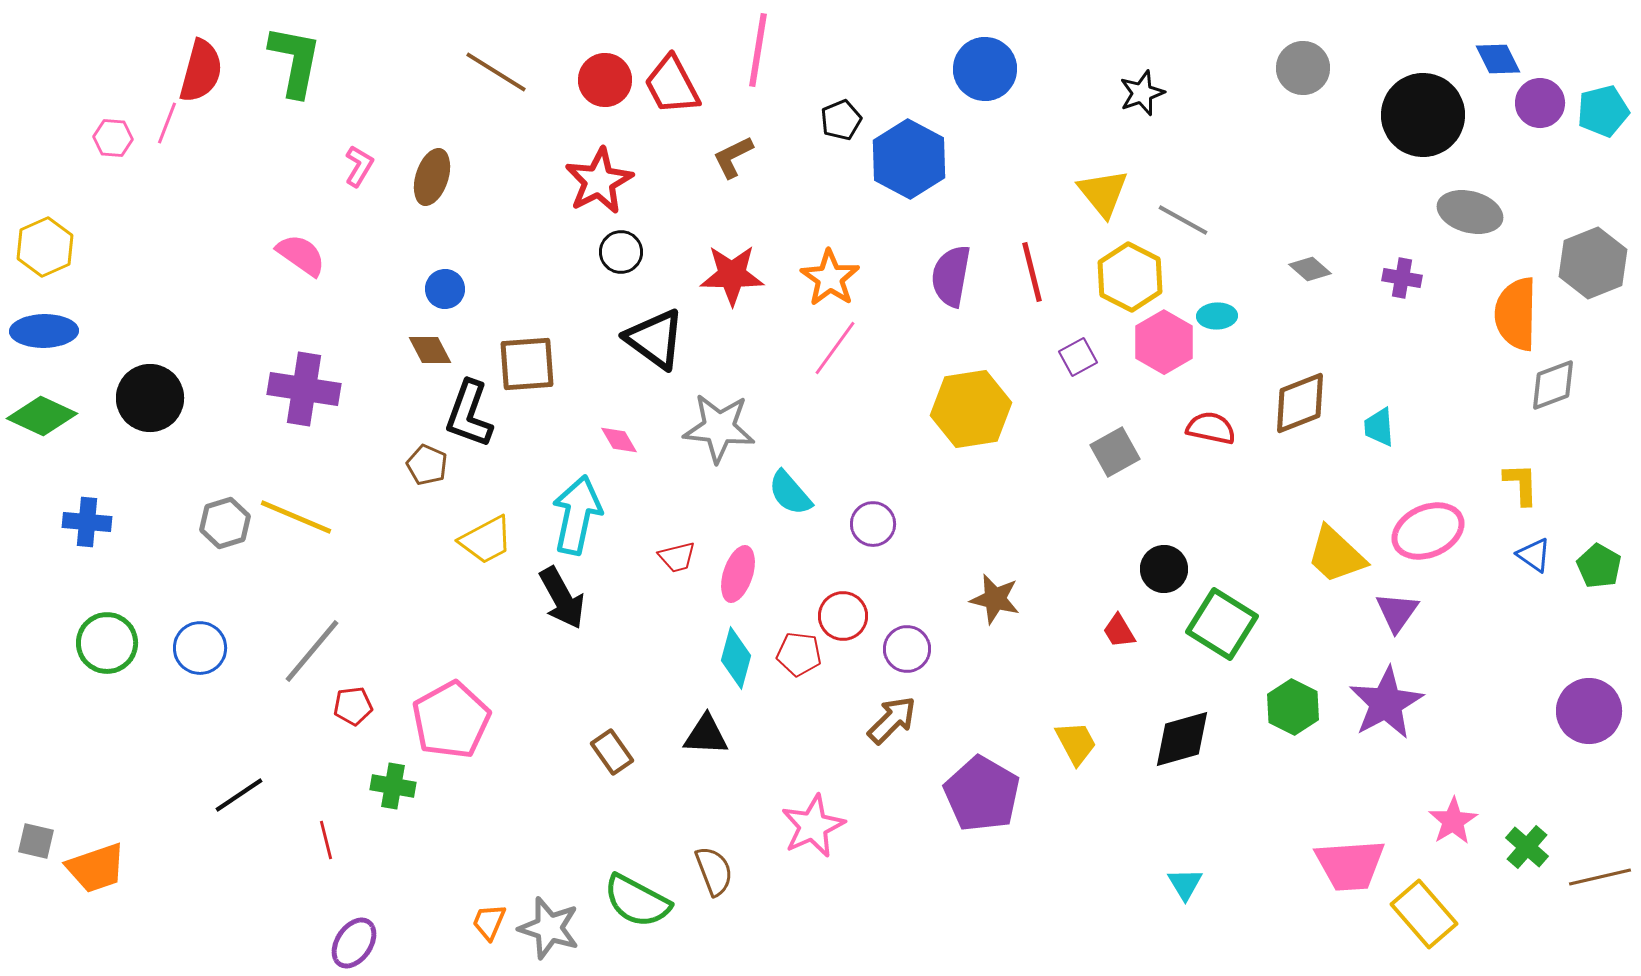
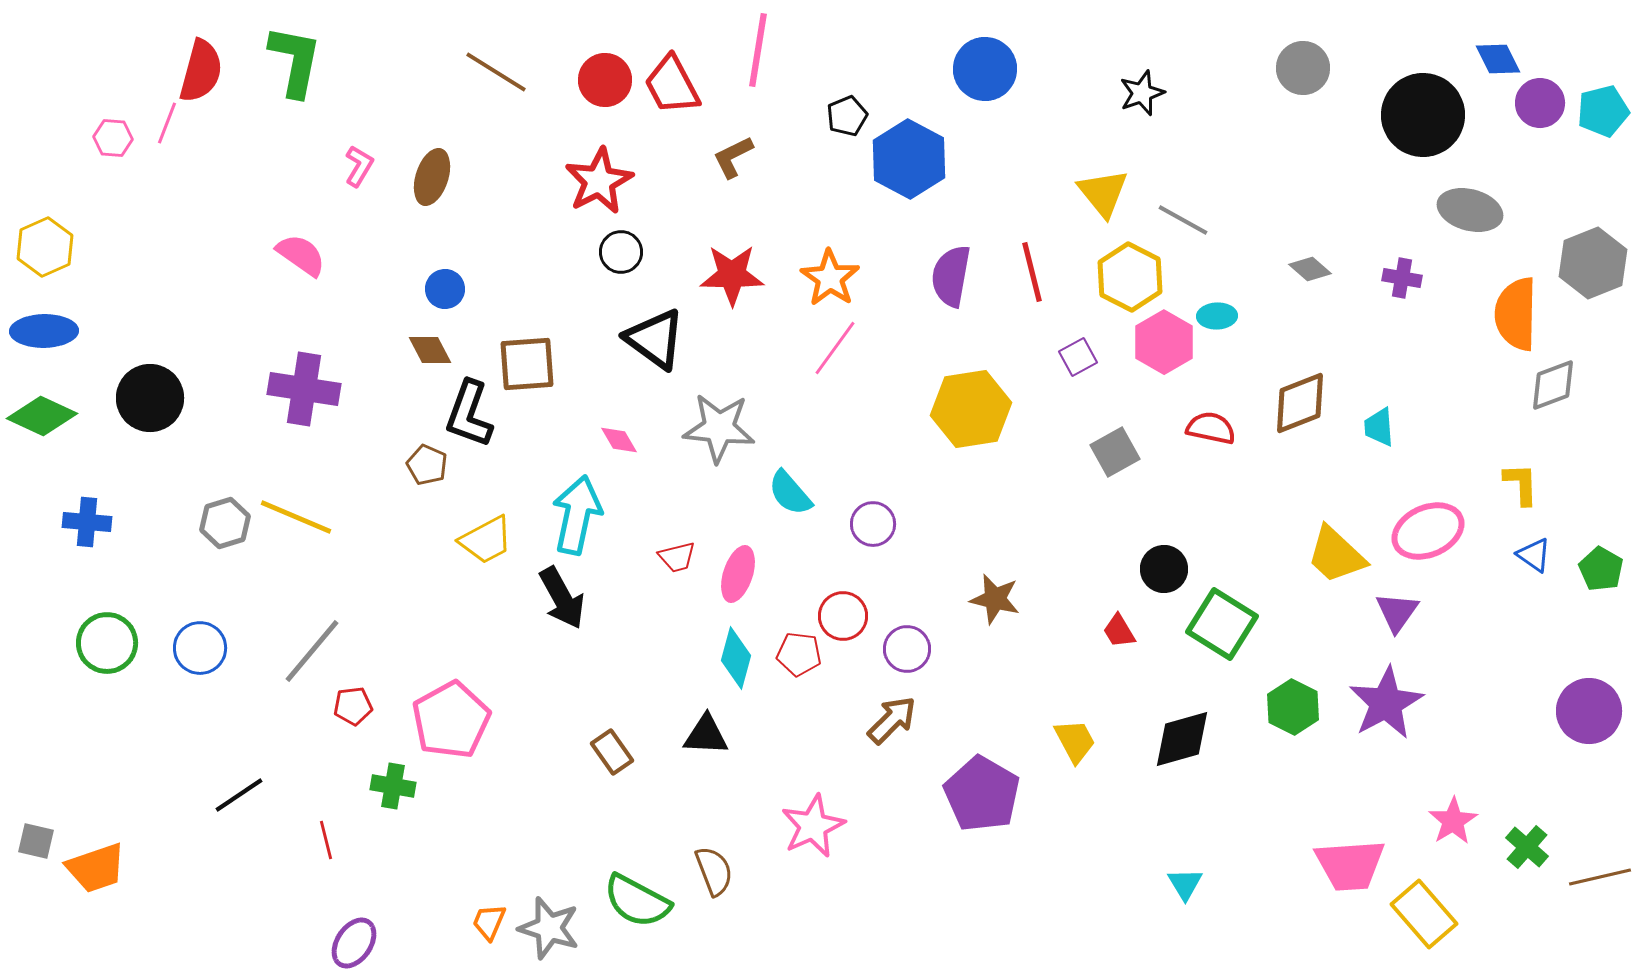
black pentagon at (841, 120): moved 6 px right, 4 px up
gray ellipse at (1470, 212): moved 2 px up
green pentagon at (1599, 566): moved 2 px right, 3 px down
yellow trapezoid at (1076, 743): moved 1 px left, 2 px up
